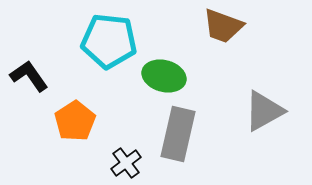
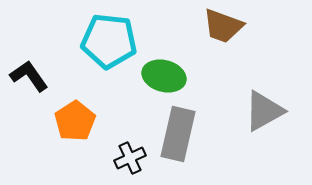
black cross: moved 4 px right, 5 px up; rotated 12 degrees clockwise
